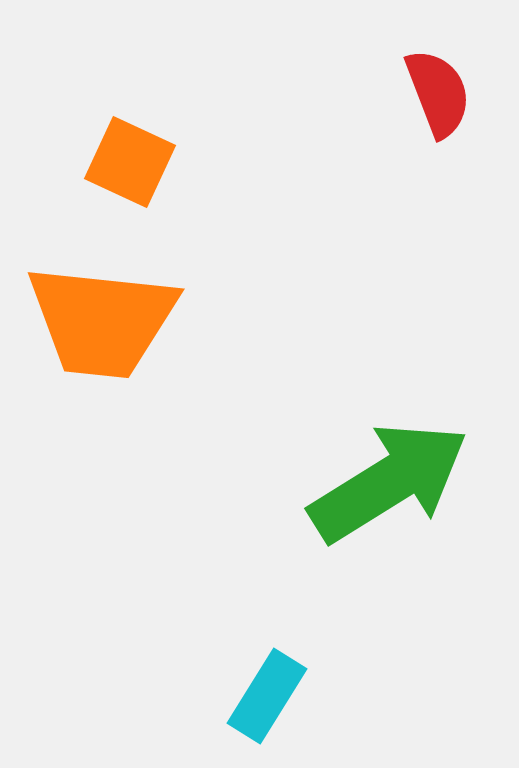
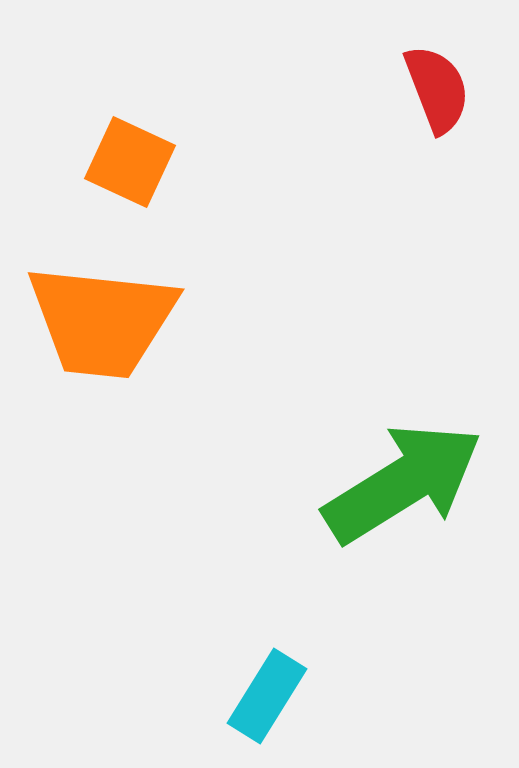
red semicircle: moved 1 px left, 4 px up
green arrow: moved 14 px right, 1 px down
